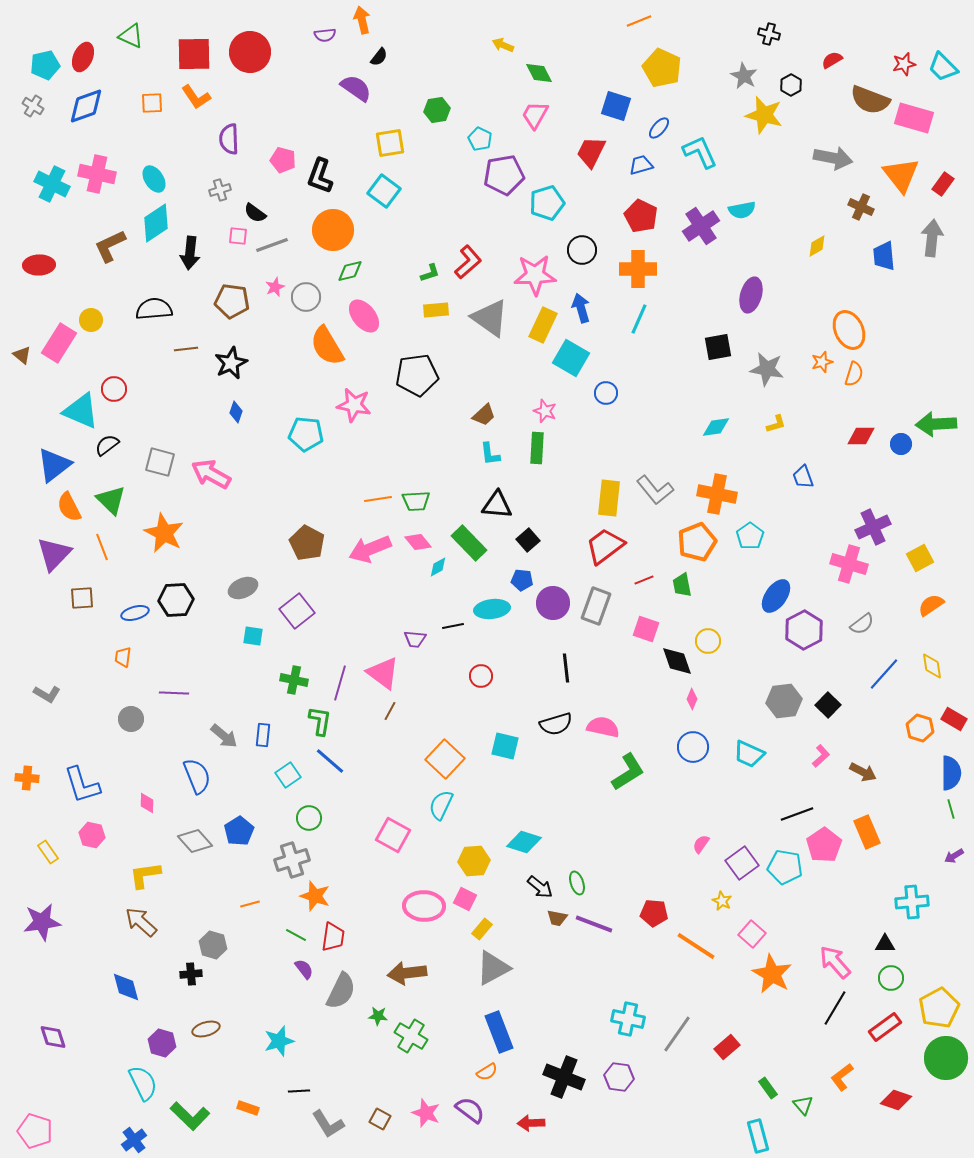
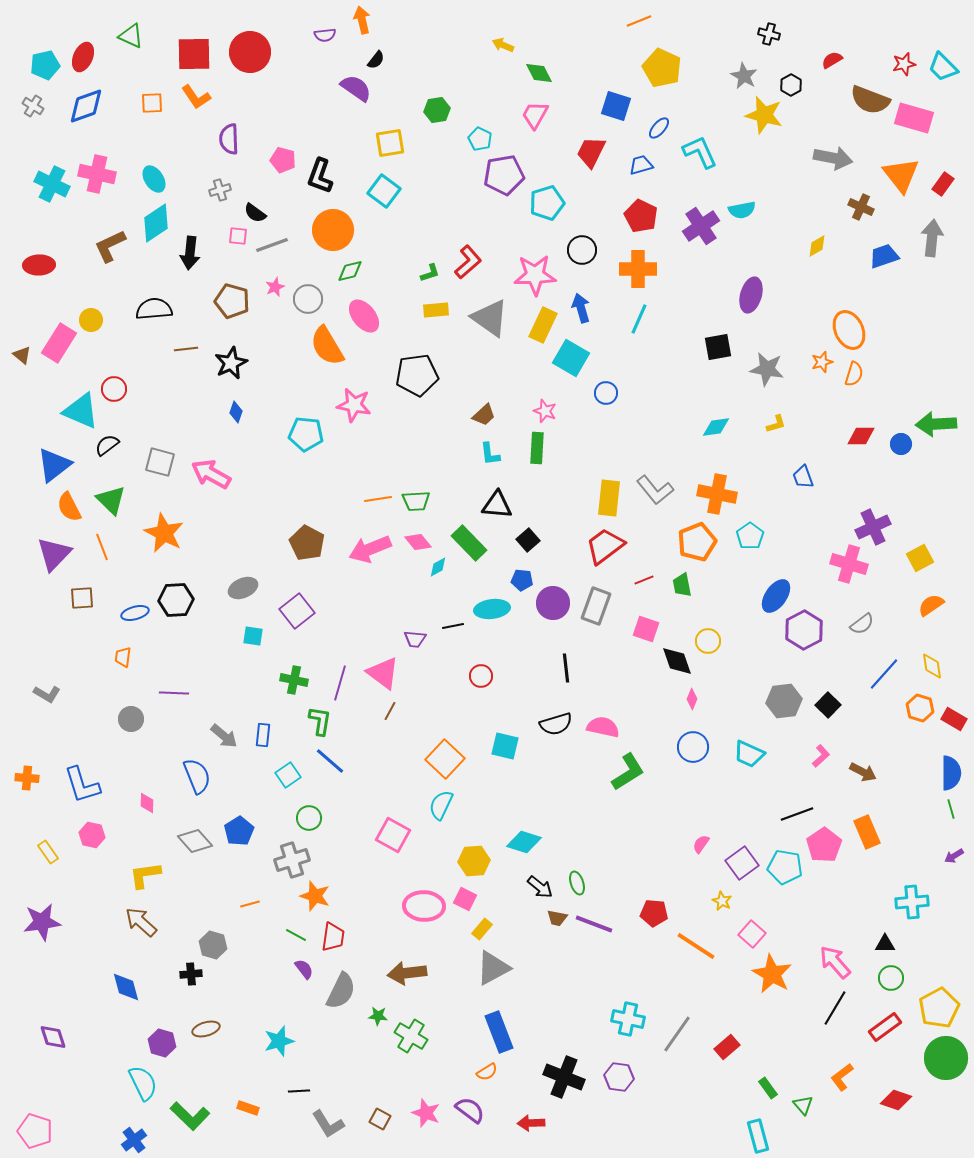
black semicircle at (379, 57): moved 3 px left, 3 px down
blue trapezoid at (884, 256): rotated 76 degrees clockwise
gray circle at (306, 297): moved 2 px right, 2 px down
brown pentagon at (232, 301): rotated 8 degrees clockwise
orange hexagon at (920, 728): moved 20 px up
